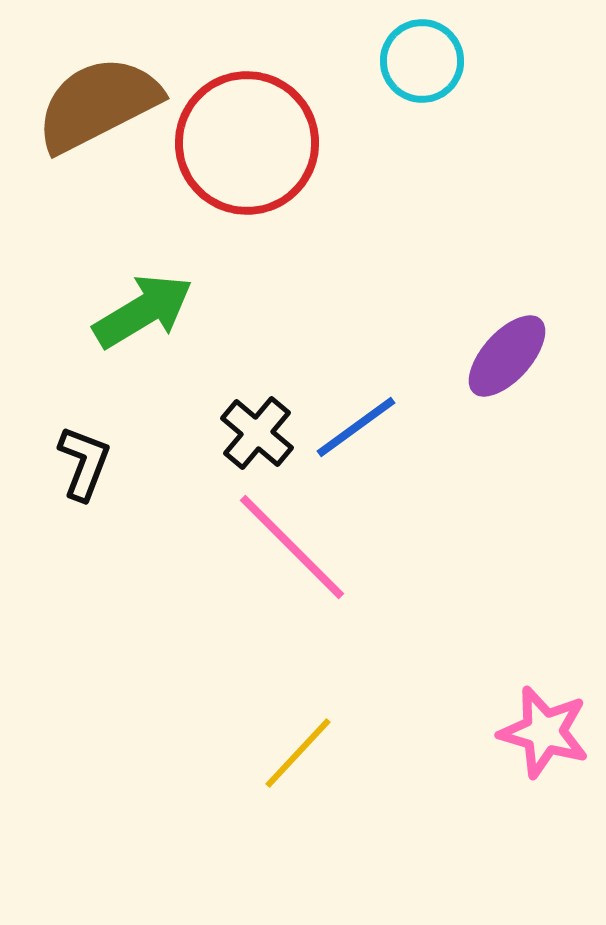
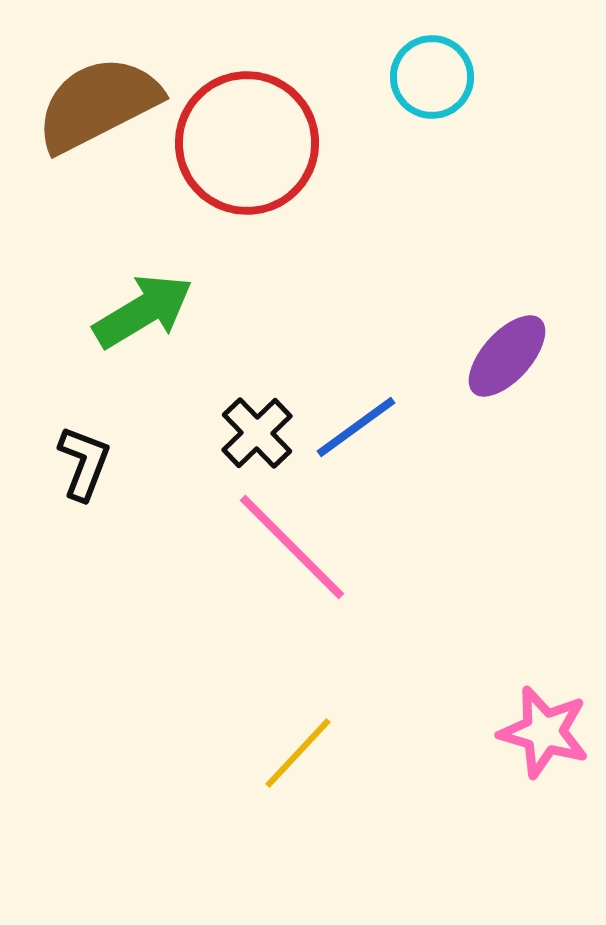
cyan circle: moved 10 px right, 16 px down
black cross: rotated 6 degrees clockwise
